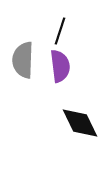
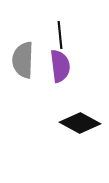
black line: moved 4 px down; rotated 24 degrees counterclockwise
black diamond: rotated 36 degrees counterclockwise
